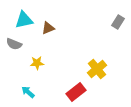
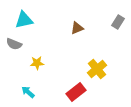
brown triangle: moved 29 px right
